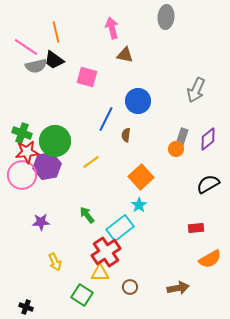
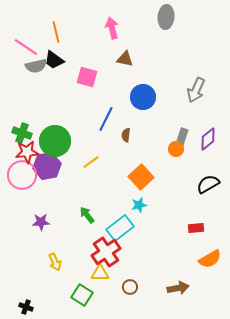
brown triangle: moved 4 px down
blue circle: moved 5 px right, 4 px up
cyan star: rotated 21 degrees clockwise
